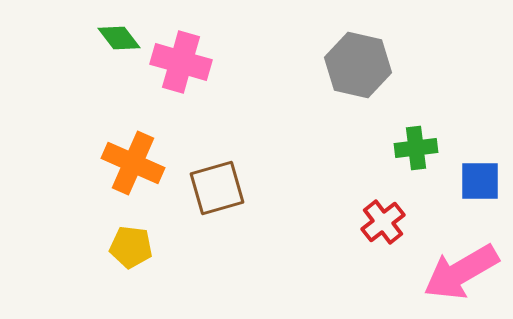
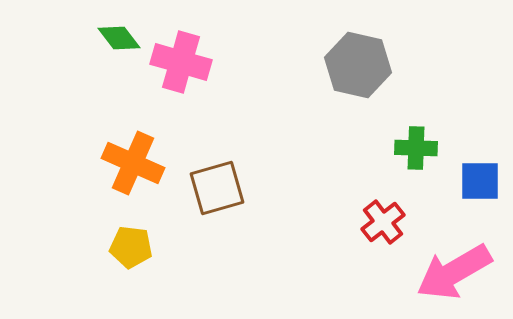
green cross: rotated 9 degrees clockwise
pink arrow: moved 7 px left
